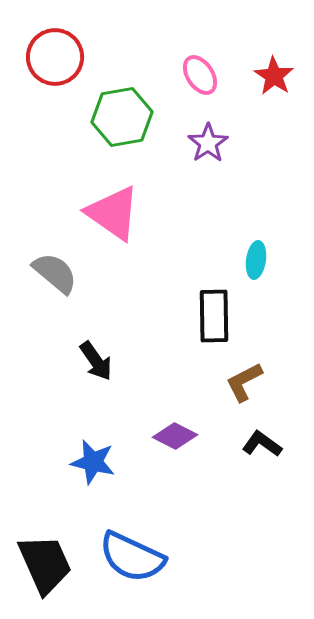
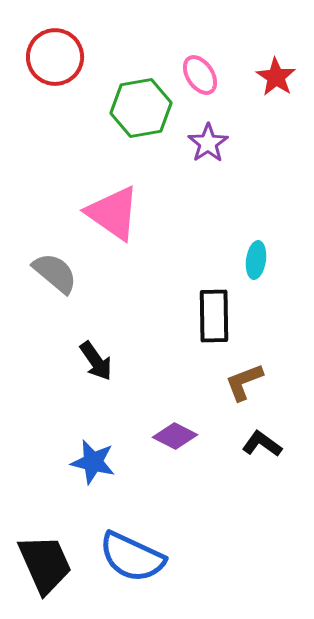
red star: moved 2 px right, 1 px down
green hexagon: moved 19 px right, 9 px up
brown L-shape: rotated 6 degrees clockwise
